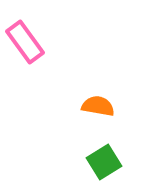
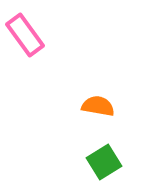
pink rectangle: moved 7 px up
